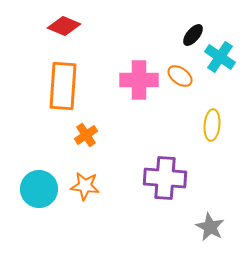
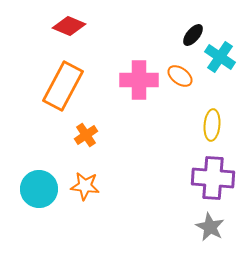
red diamond: moved 5 px right
orange rectangle: rotated 24 degrees clockwise
purple cross: moved 48 px right
